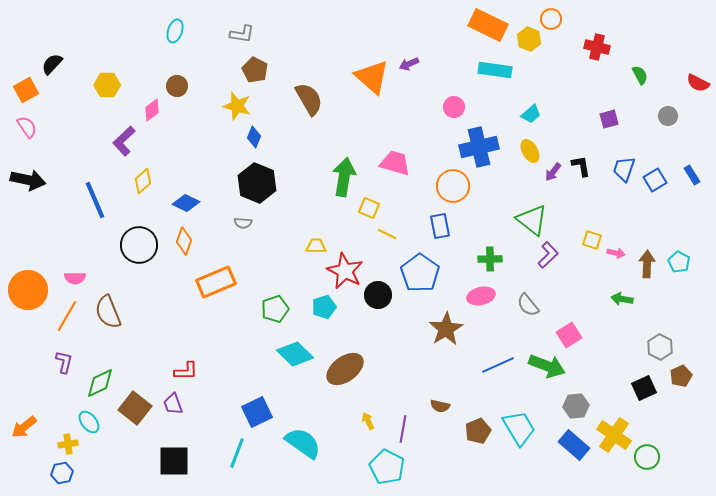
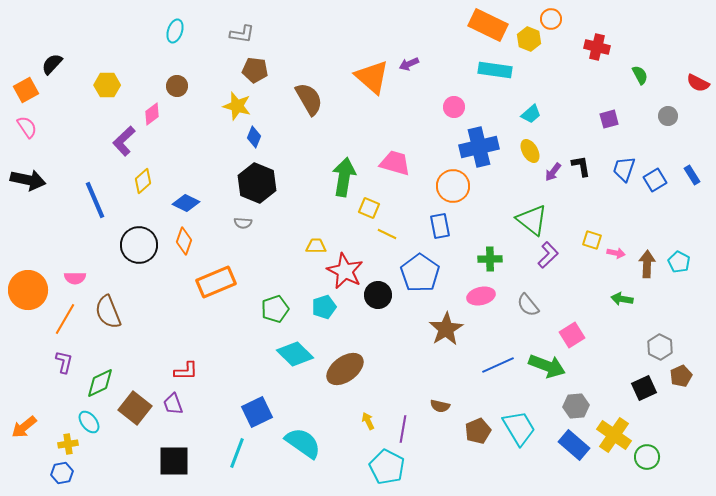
brown pentagon at (255, 70): rotated 20 degrees counterclockwise
pink diamond at (152, 110): moved 4 px down
orange line at (67, 316): moved 2 px left, 3 px down
pink square at (569, 335): moved 3 px right
